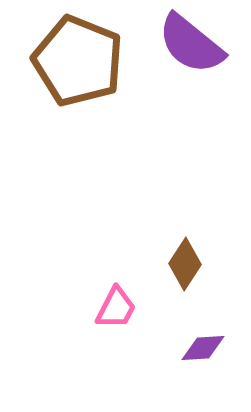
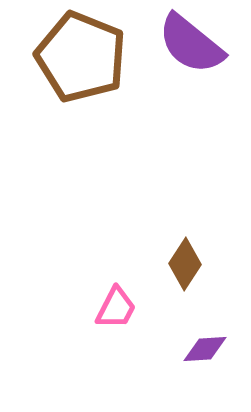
brown pentagon: moved 3 px right, 4 px up
purple diamond: moved 2 px right, 1 px down
